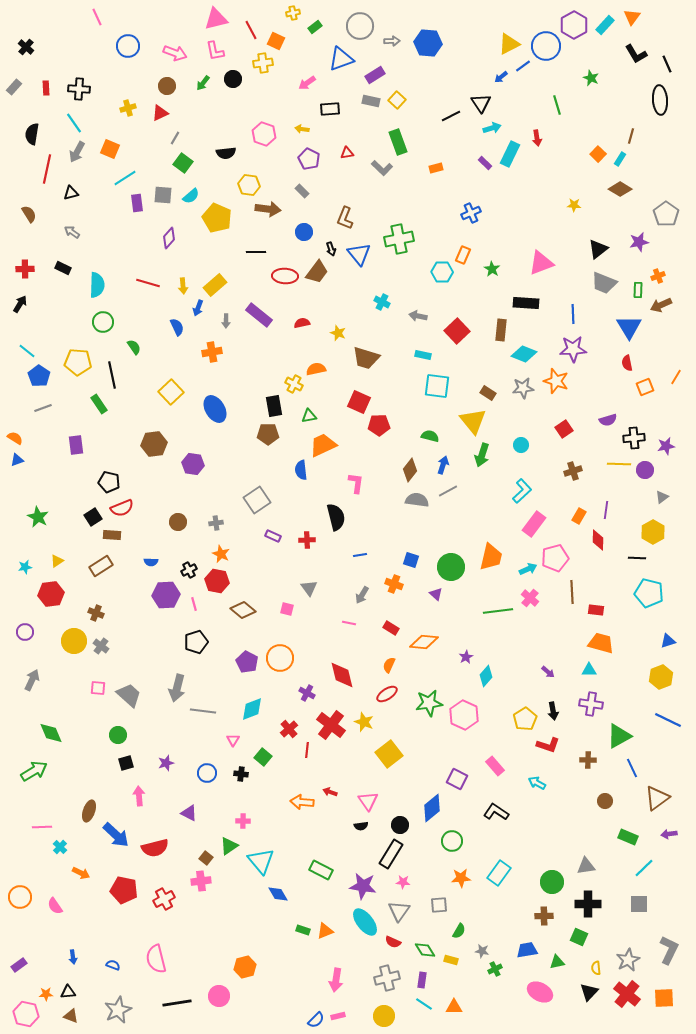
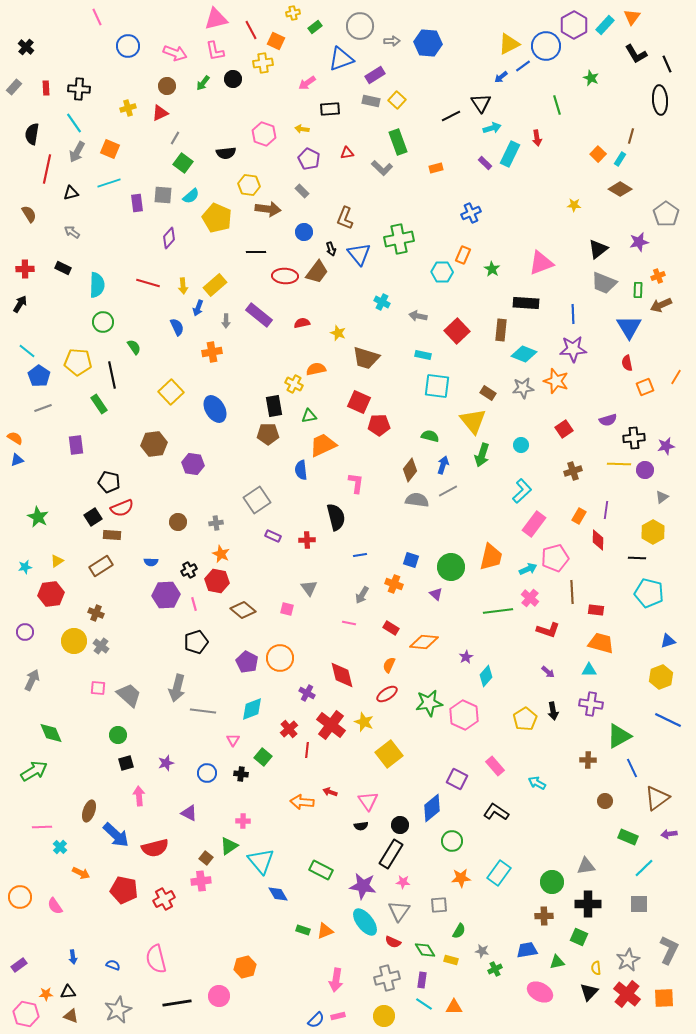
cyan line at (125, 178): moved 16 px left, 5 px down; rotated 15 degrees clockwise
red L-shape at (548, 745): moved 115 px up
